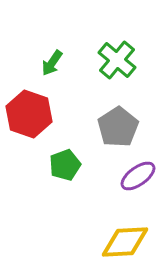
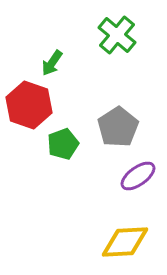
green cross: moved 25 px up
red hexagon: moved 9 px up
green pentagon: moved 2 px left, 21 px up
